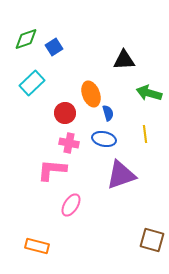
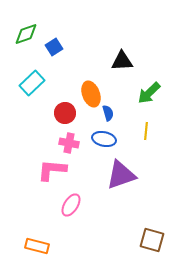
green diamond: moved 5 px up
black triangle: moved 2 px left, 1 px down
green arrow: rotated 60 degrees counterclockwise
yellow line: moved 1 px right, 3 px up; rotated 12 degrees clockwise
